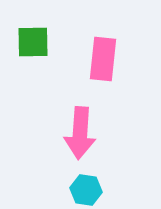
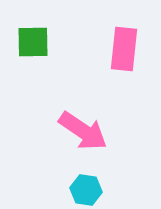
pink rectangle: moved 21 px right, 10 px up
pink arrow: moved 3 px right, 2 px up; rotated 60 degrees counterclockwise
